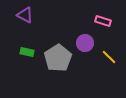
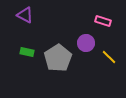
purple circle: moved 1 px right
